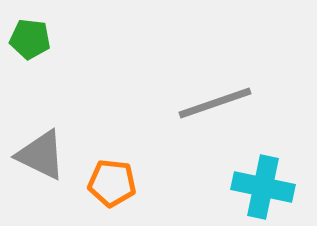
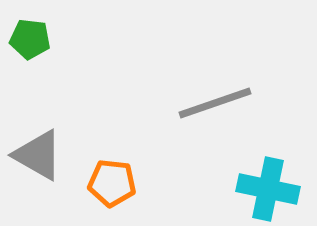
gray triangle: moved 3 px left; rotated 4 degrees clockwise
cyan cross: moved 5 px right, 2 px down
